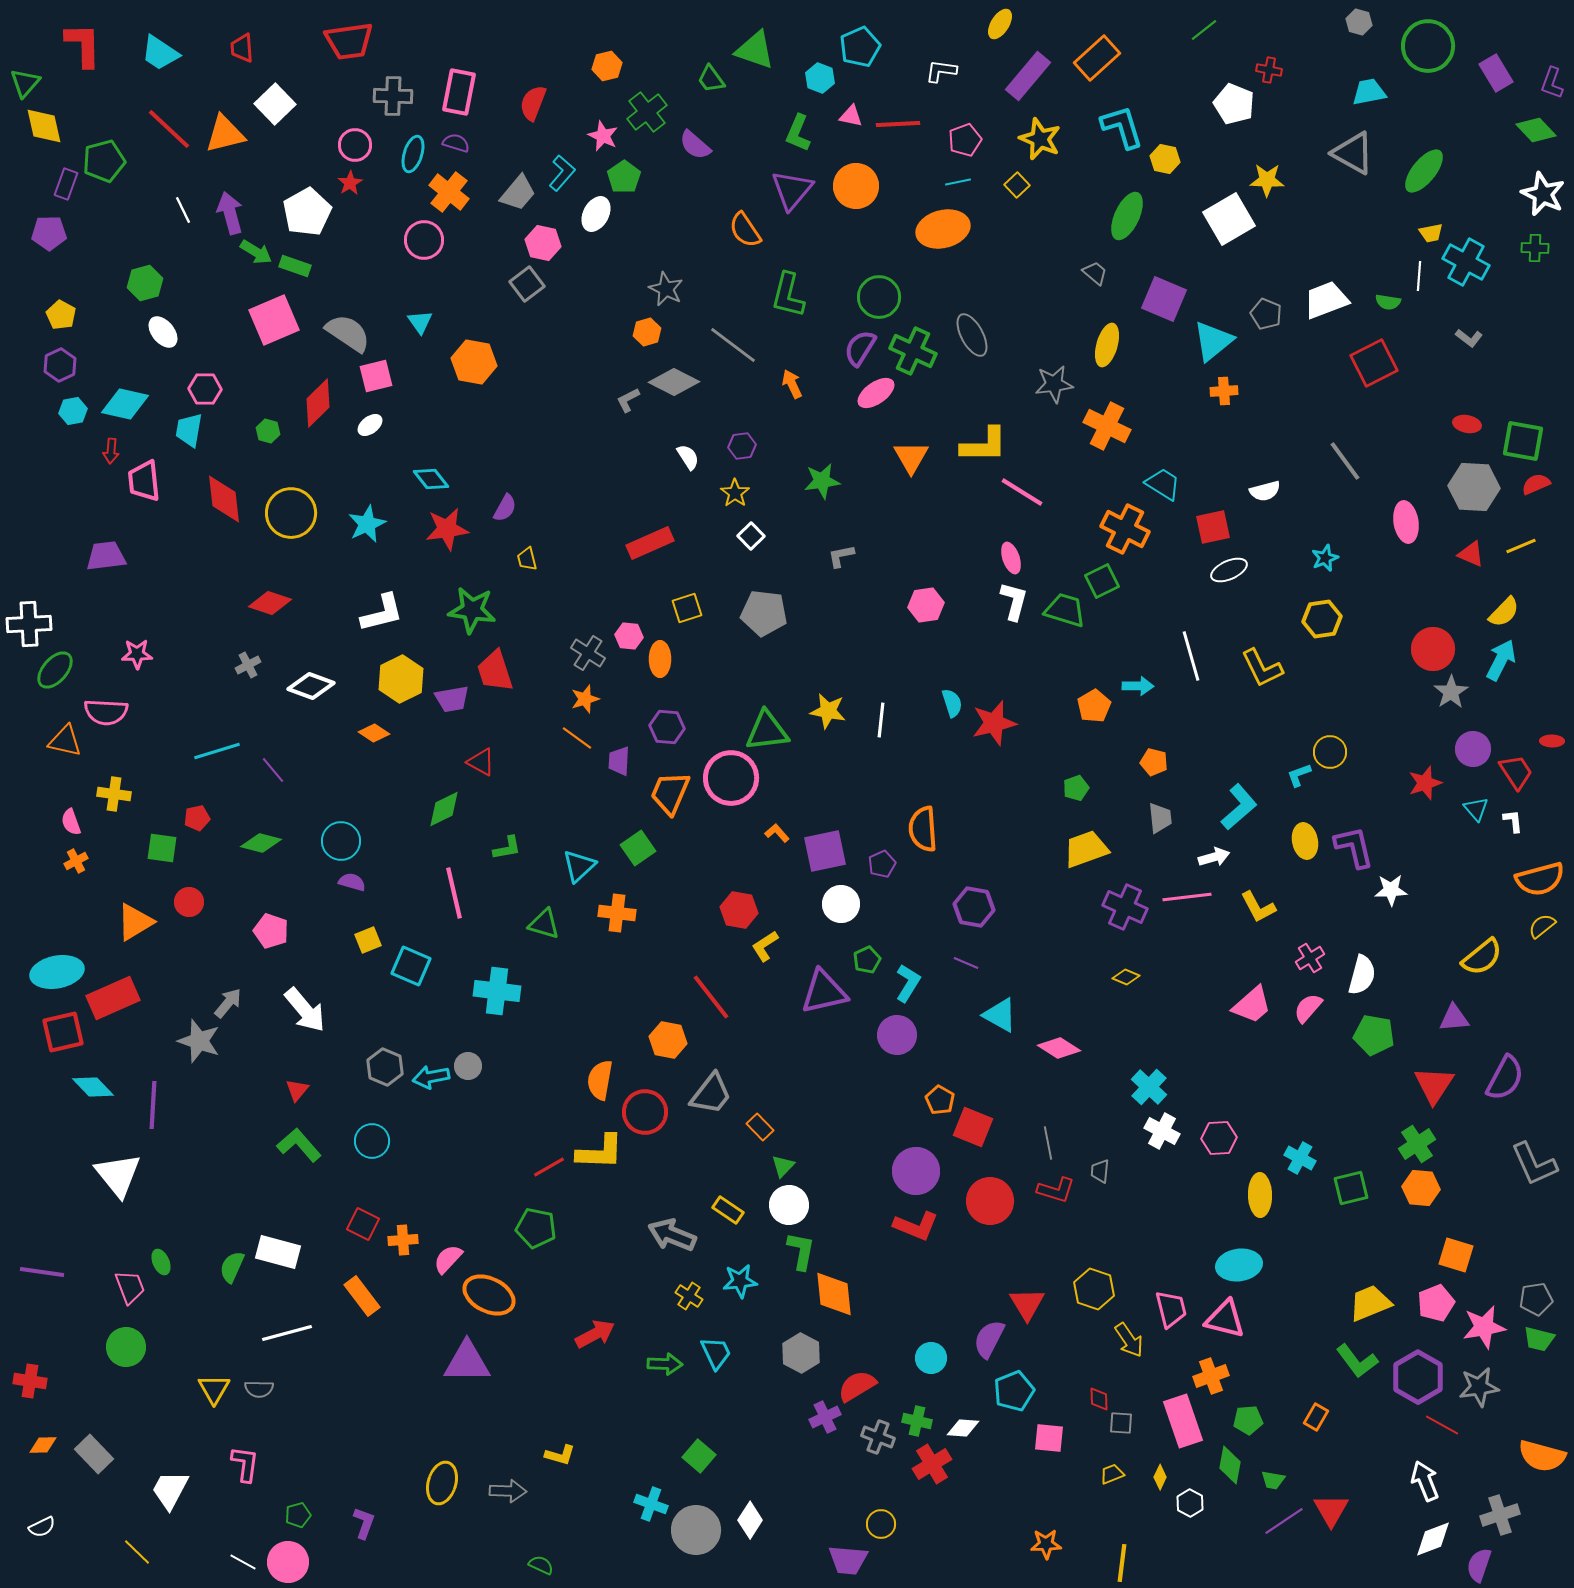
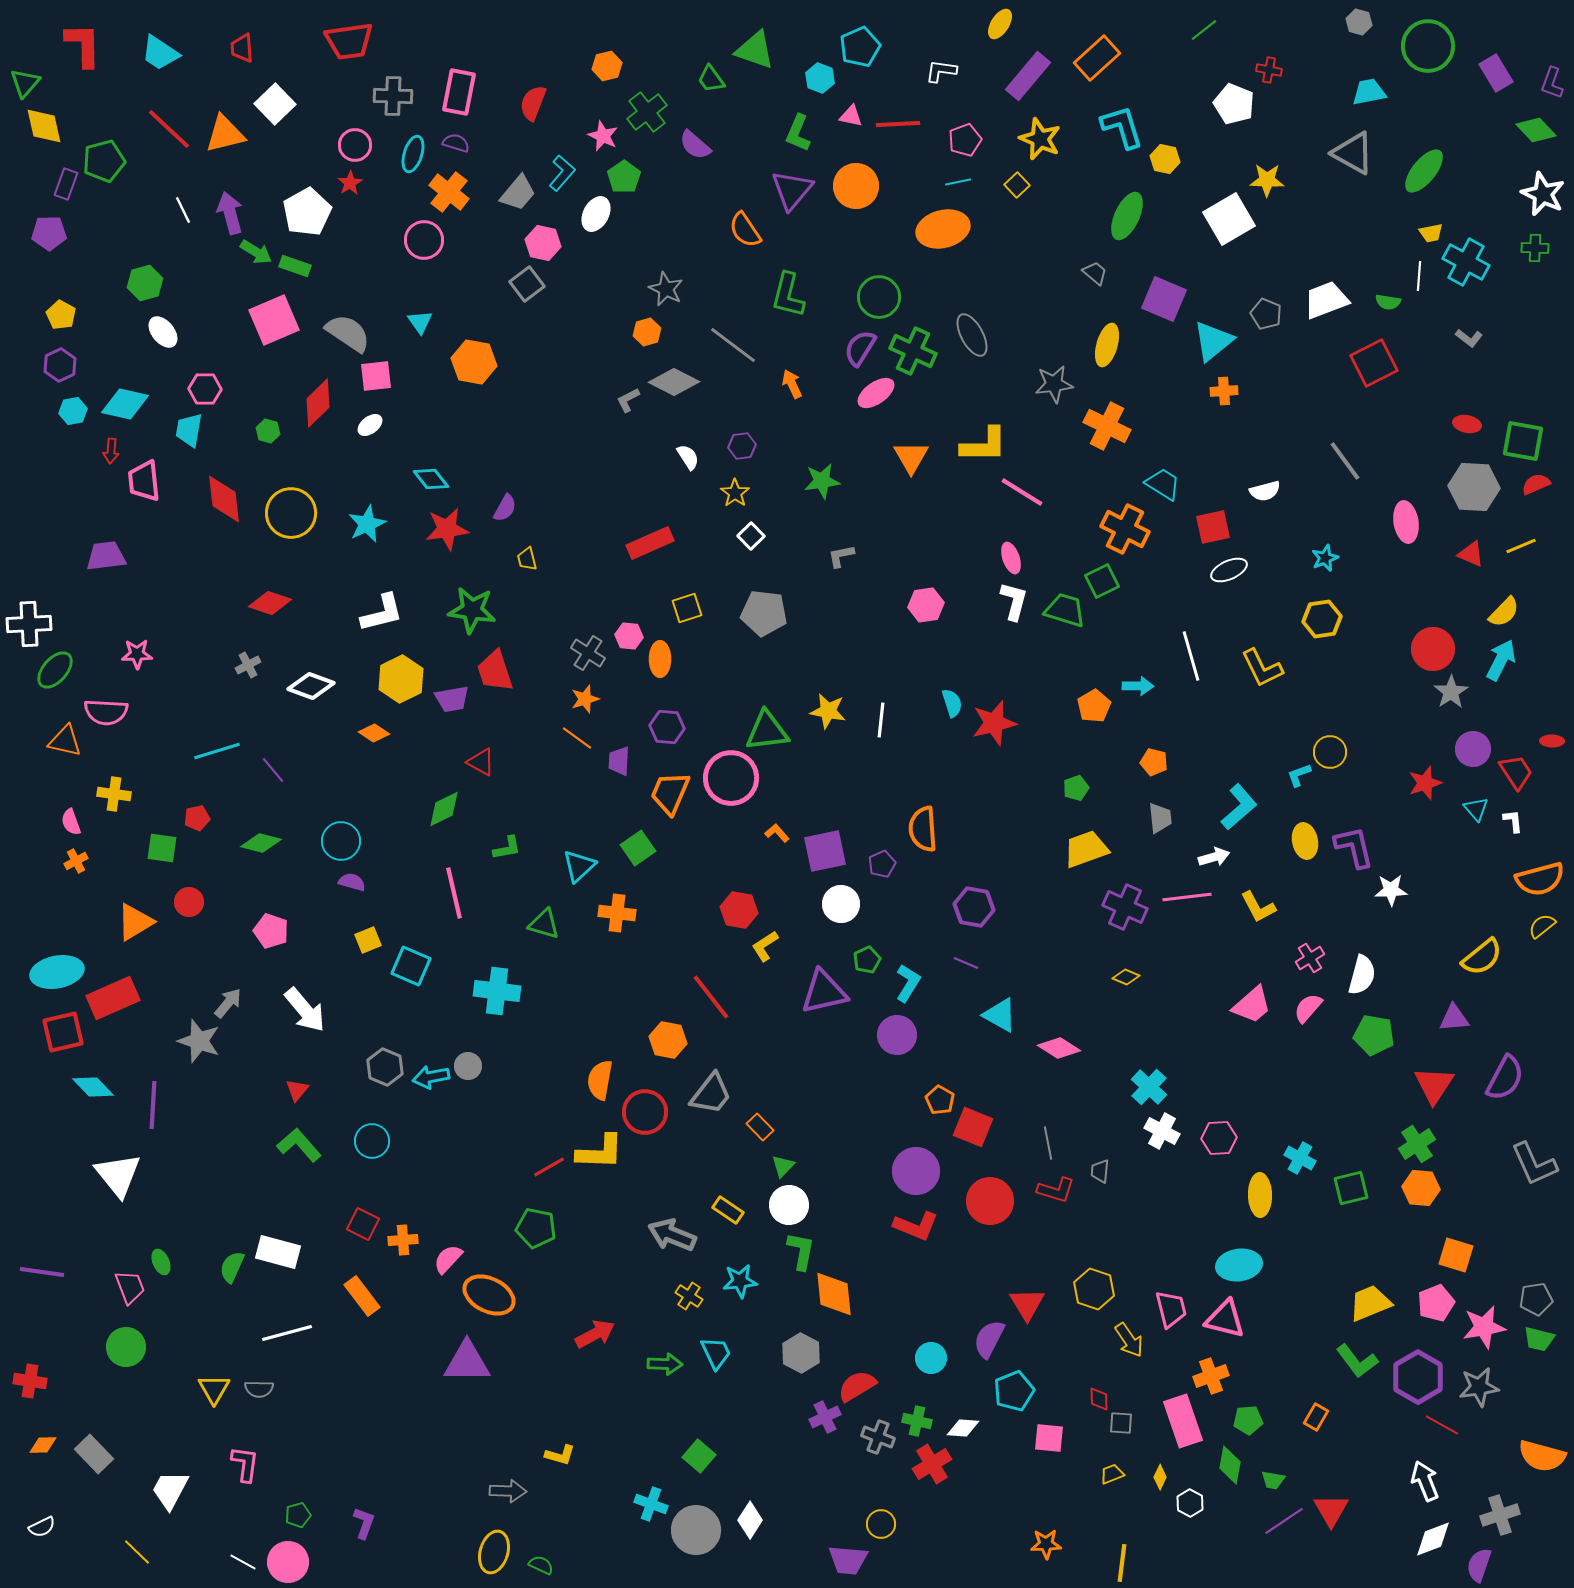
pink square at (376, 376): rotated 8 degrees clockwise
yellow ellipse at (442, 1483): moved 52 px right, 69 px down
